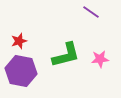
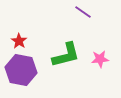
purple line: moved 8 px left
red star: rotated 21 degrees counterclockwise
purple hexagon: moved 1 px up
